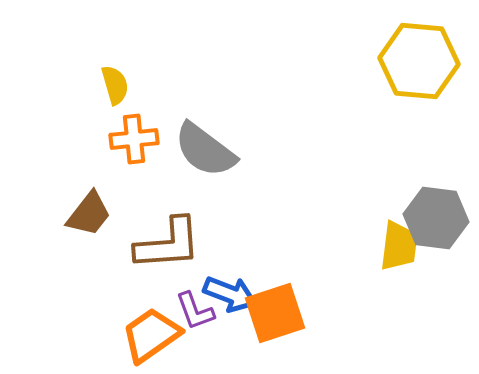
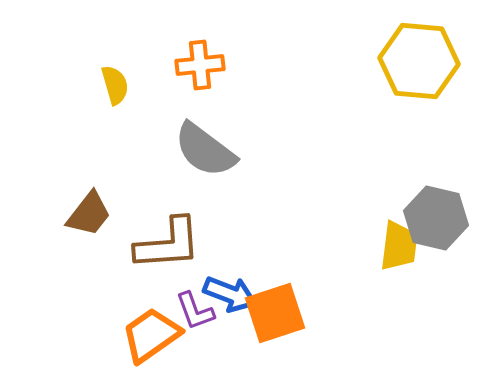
orange cross: moved 66 px right, 74 px up
gray hexagon: rotated 6 degrees clockwise
